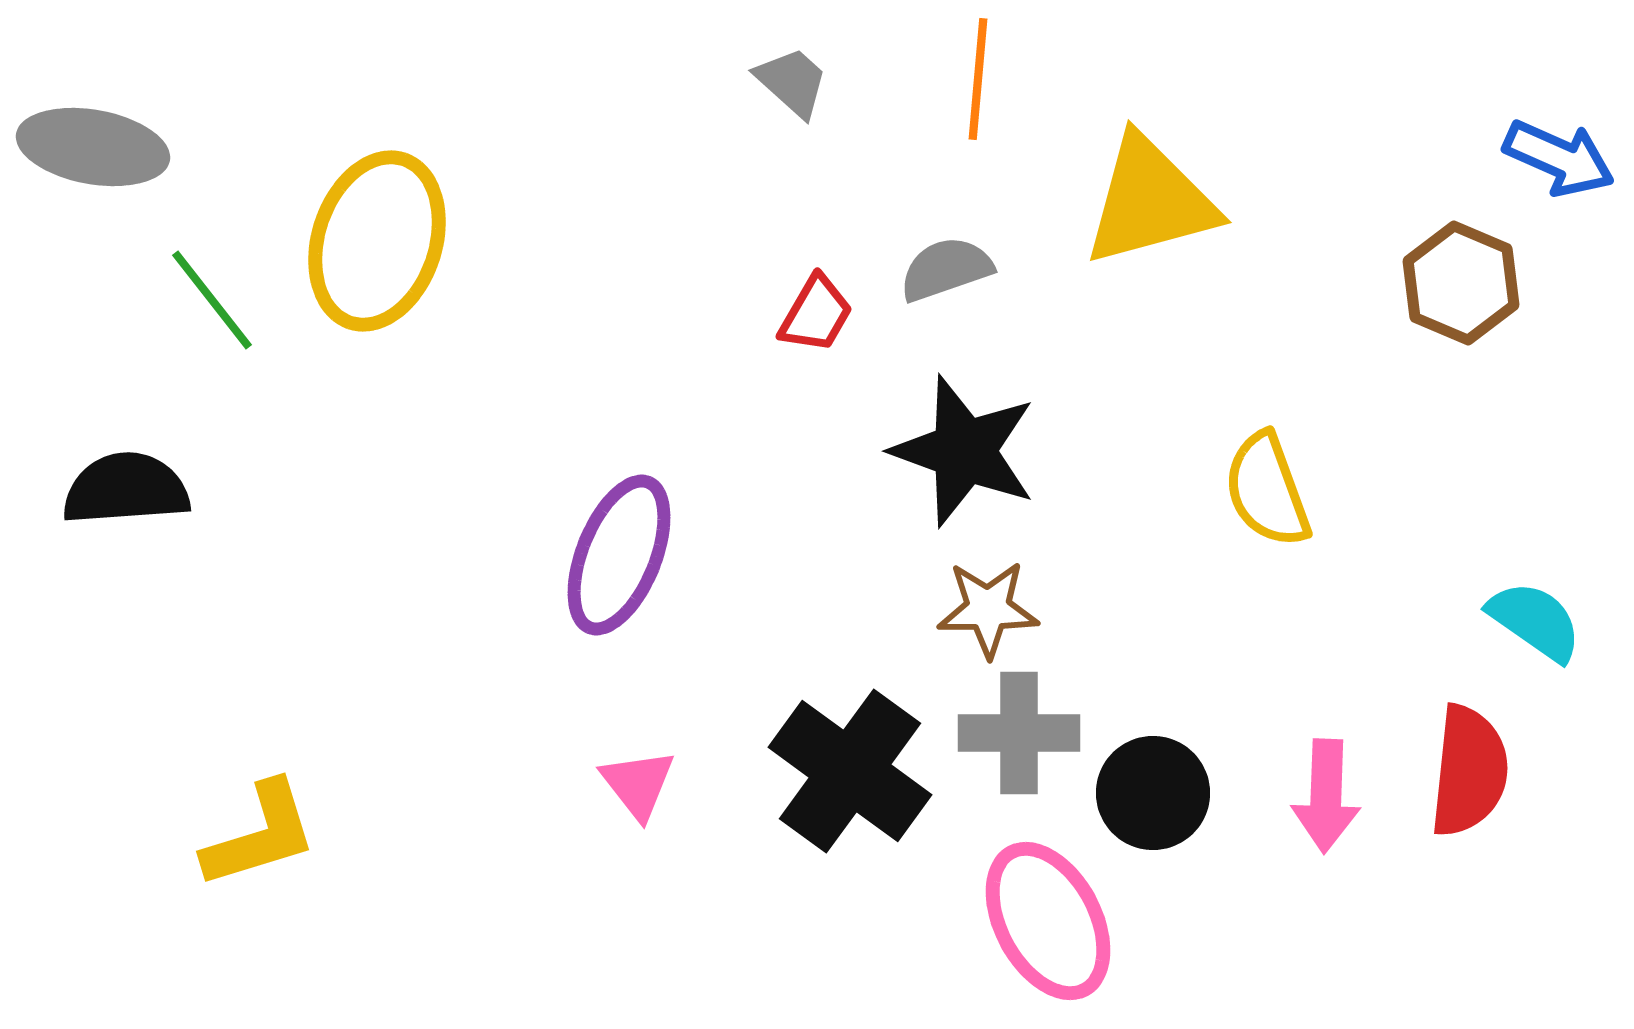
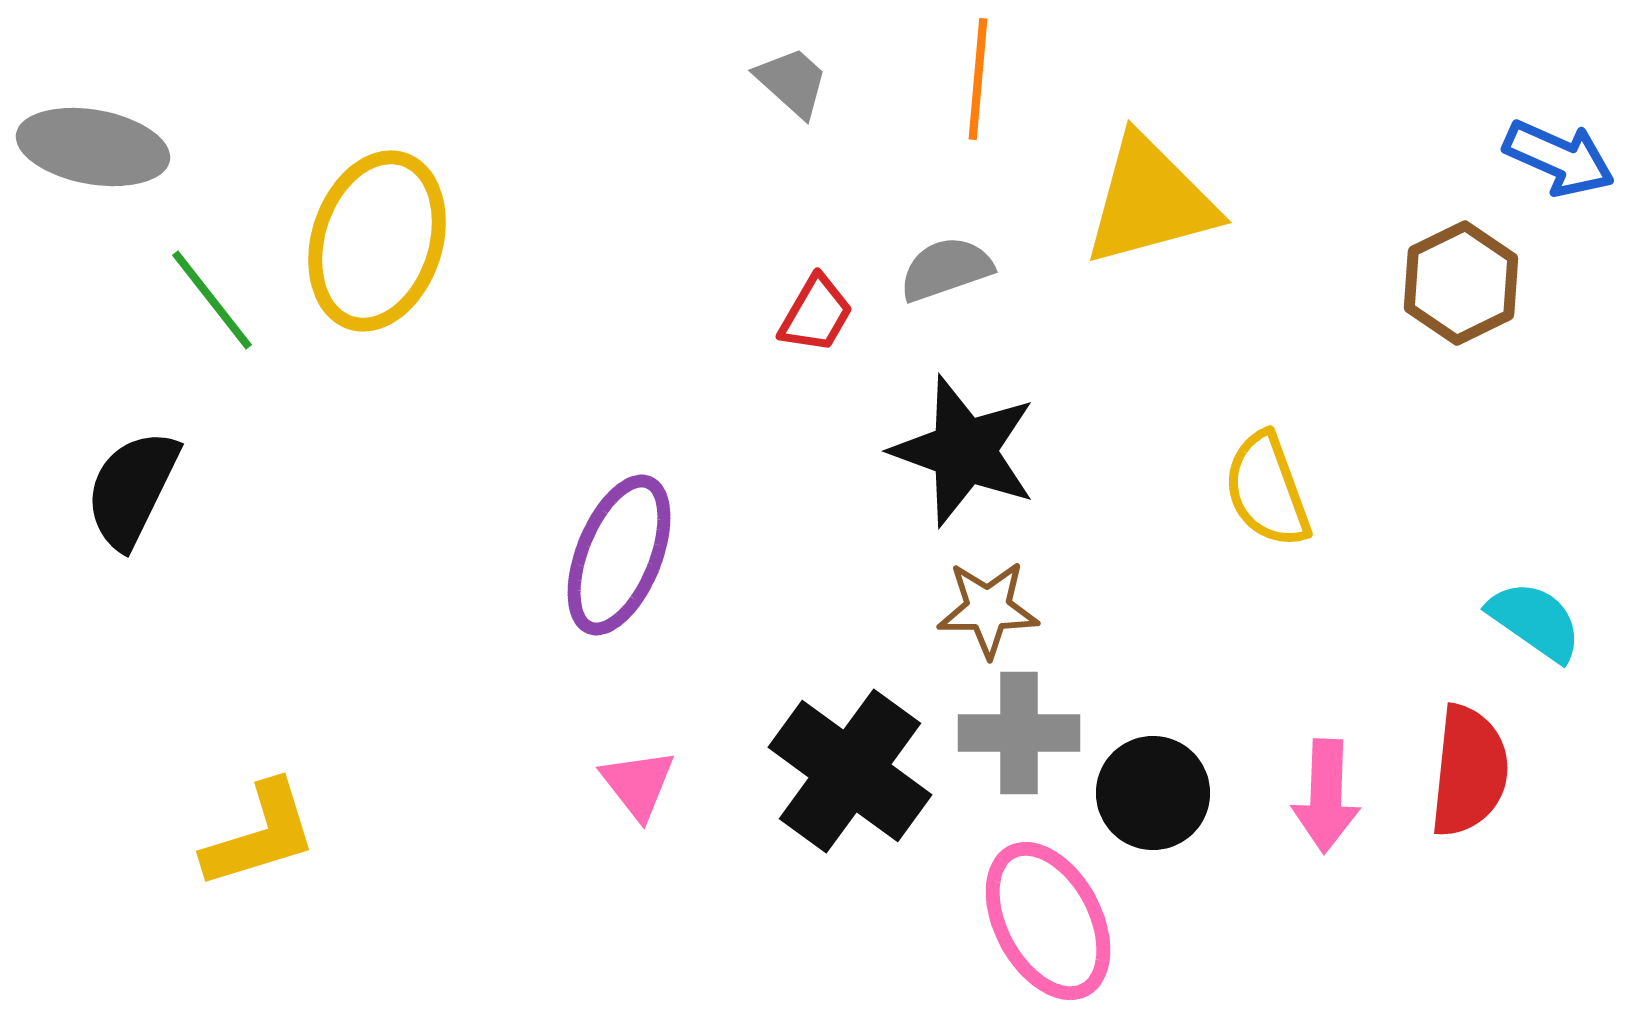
brown hexagon: rotated 11 degrees clockwise
black semicircle: moved 6 px right; rotated 60 degrees counterclockwise
